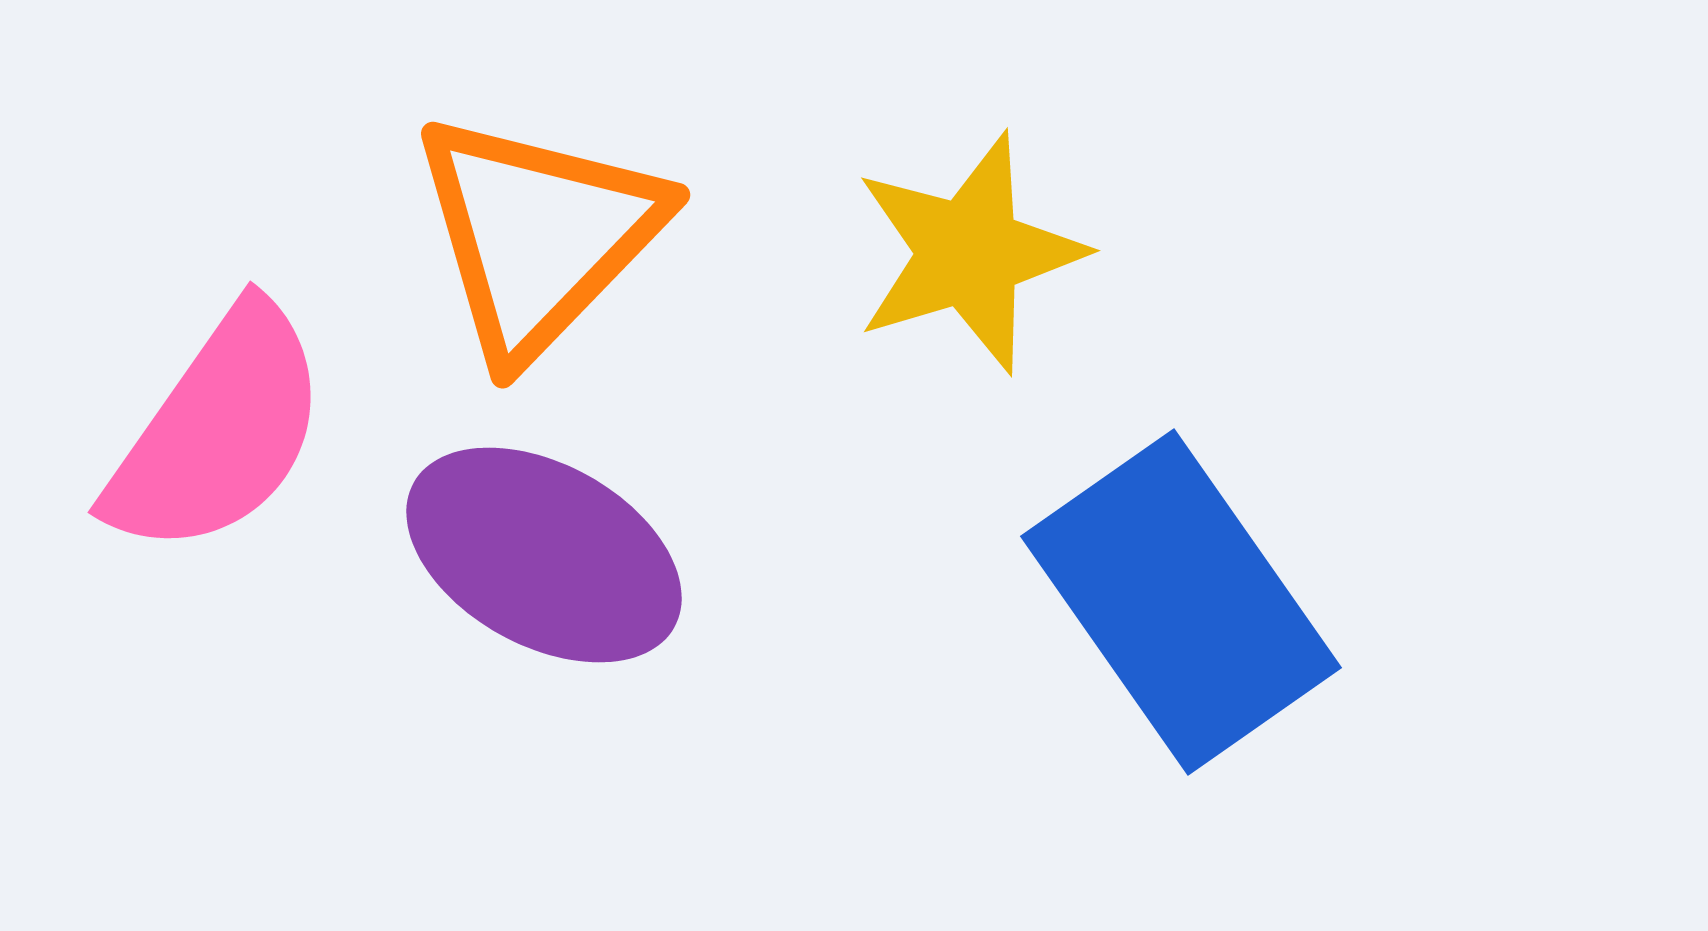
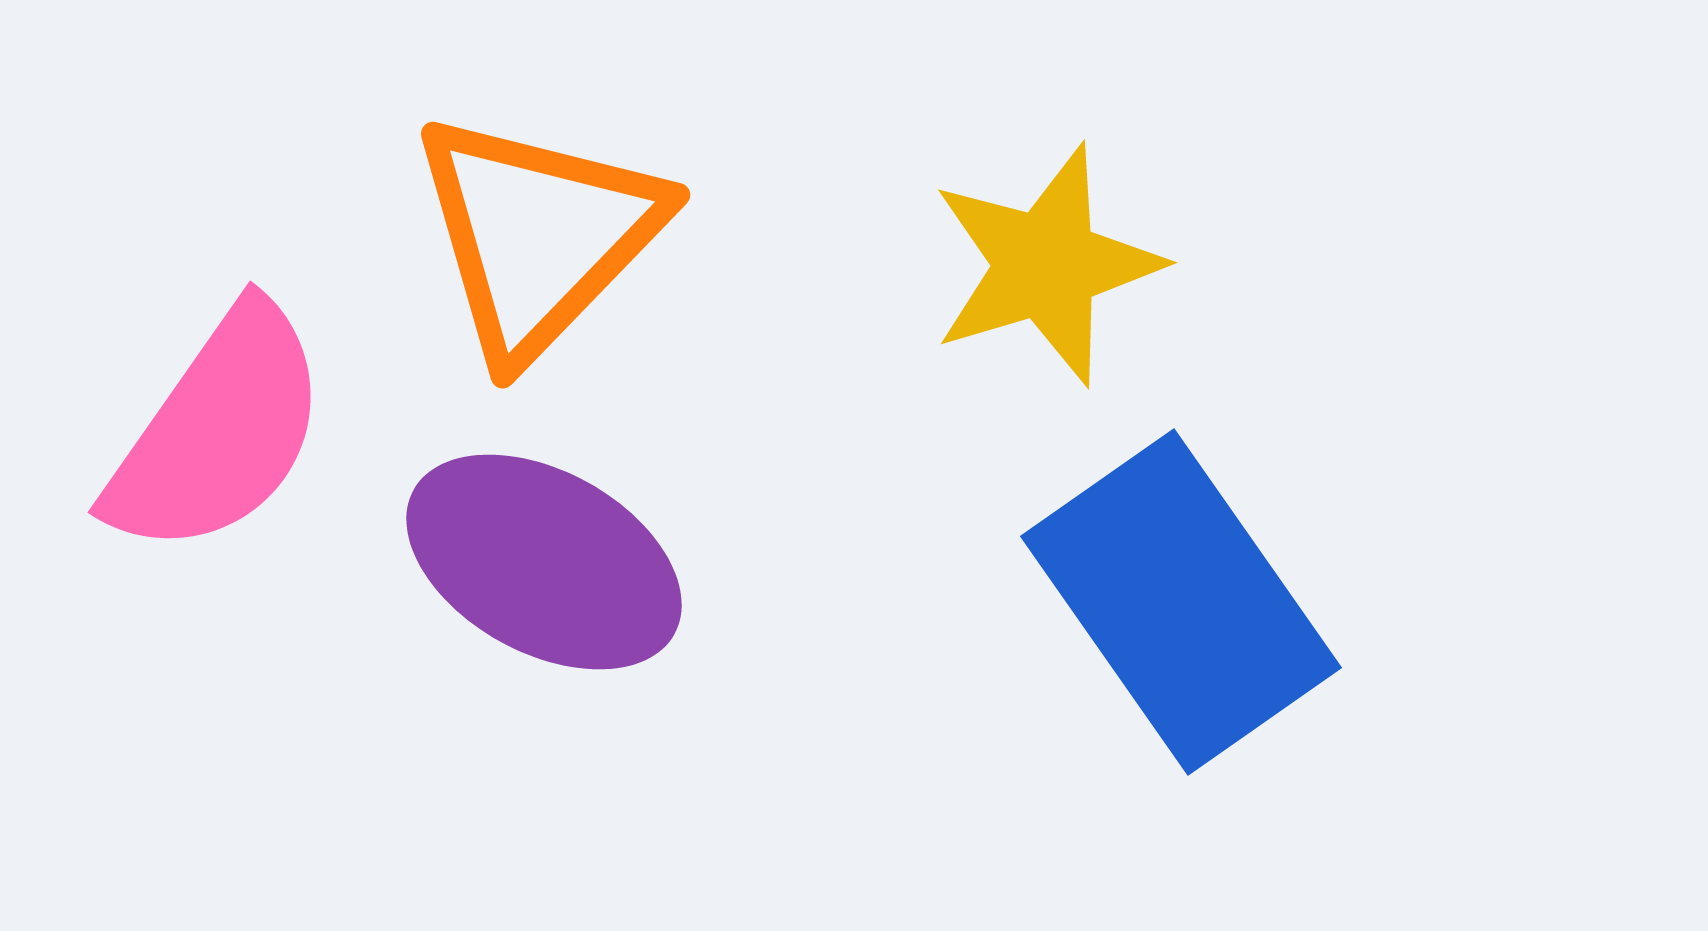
yellow star: moved 77 px right, 12 px down
purple ellipse: moved 7 px down
